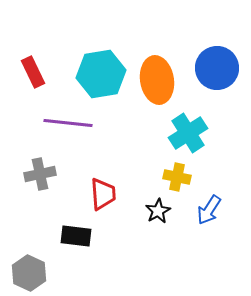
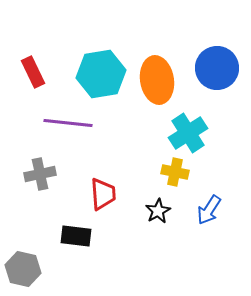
yellow cross: moved 2 px left, 5 px up
gray hexagon: moved 6 px left, 4 px up; rotated 12 degrees counterclockwise
